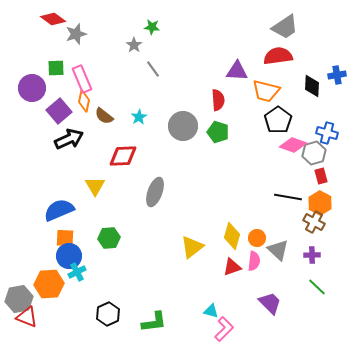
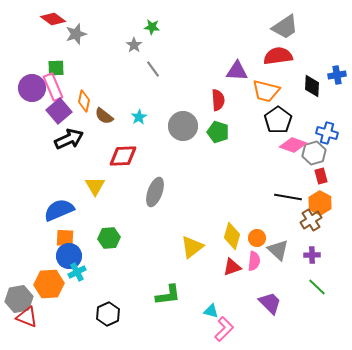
pink rectangle at (82, 79): moved 29 px left, 8 px down
brown cross at (314, 222): moved 3 px left, 2 px up; rotated 30 degrees clockwise
green L-shape at (154, 322): moved 14 px right, 27 px up
